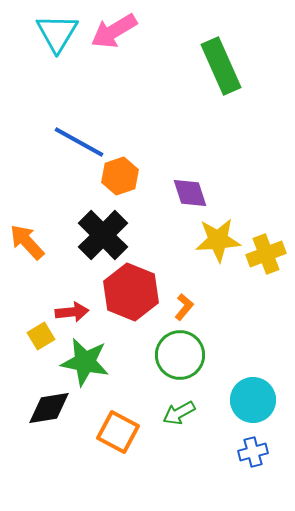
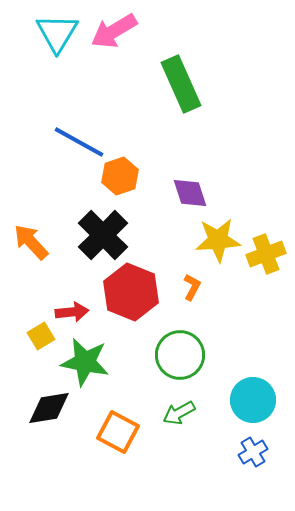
green rectangle: moved 40 px left, 18 px down
orange arrow: moved 4 px right
orange L-shape: moved 8 px right, 20 px up; rotated 12 degrees counterclockwise
blue cross: rotated 16 degrees counterclockwise
